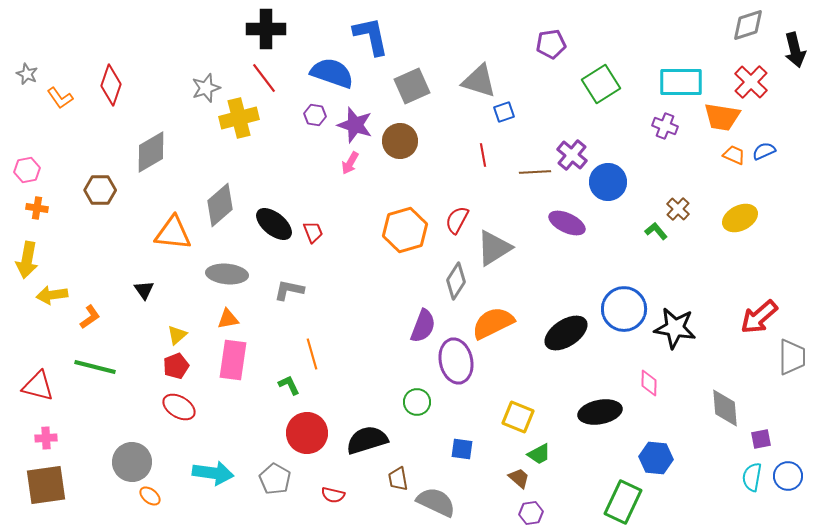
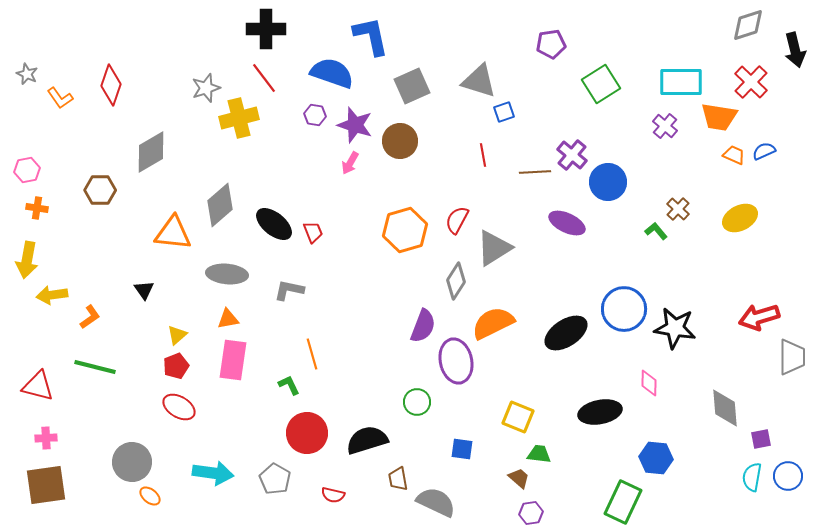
orange trapezoid at (722, 117): moved 3 px left
purple cross at (665, 126): rotated 20 degrees clockwise
red arrow at (759, 317): rotated 24 degrees clockwise
green trapezoid at (539, 454): rotated 145 degrees counterclockwise
